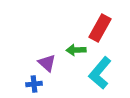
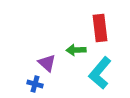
red rectangle: rotated 36 degrees counterclockwise
blue cross: moved 1 px right; rotated 21 degrees clockwise
